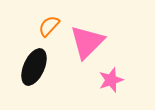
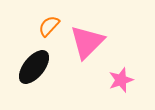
black ellipse: rotated 15 degrees clockwise
pink star: moved 10 px right
